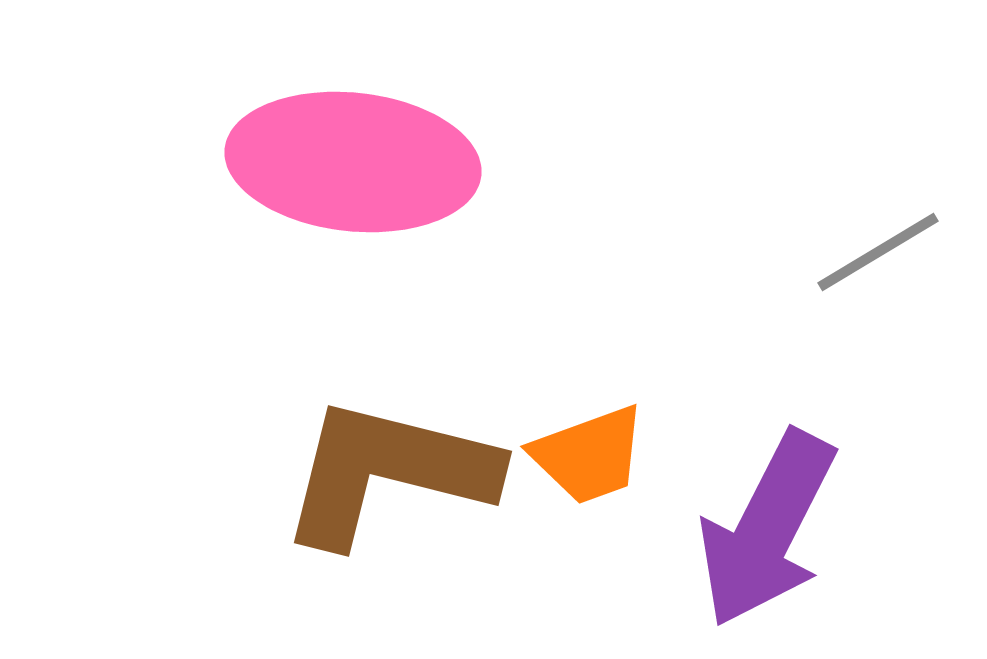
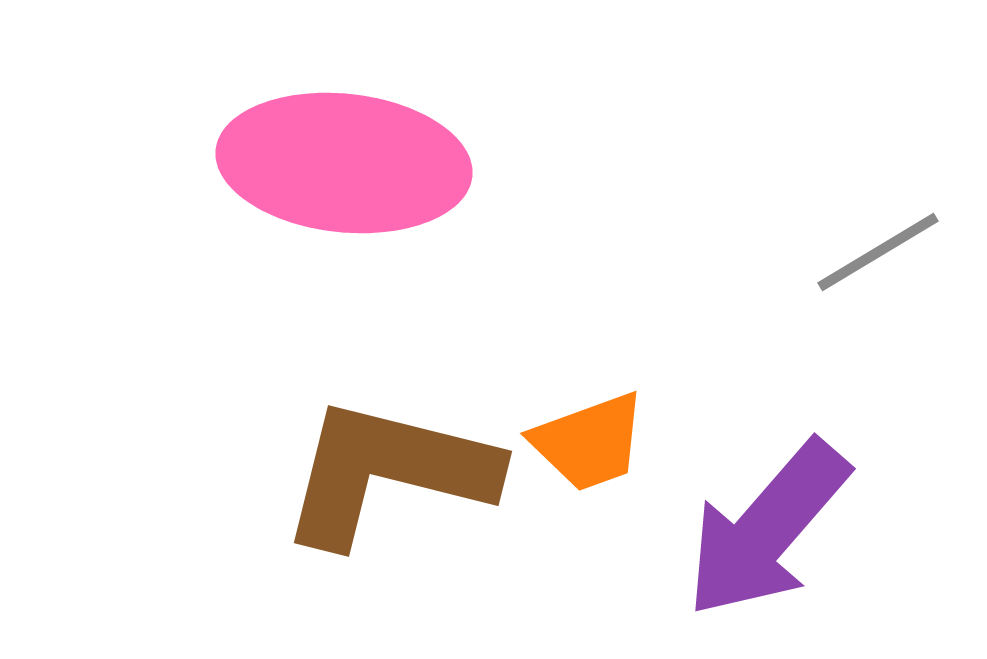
pink ellipse: moved 9 px left, 1 px down
orange trapezoid: moved 13 px up
purple arrow: rotated 14 degrees clockwise
